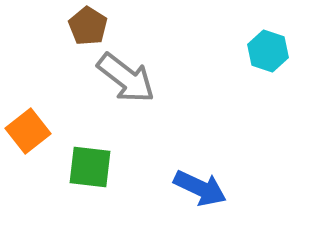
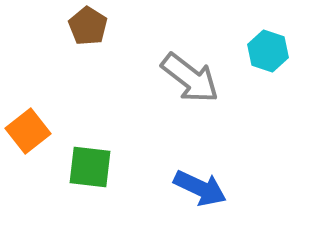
gray arrow: moved 64 px right
